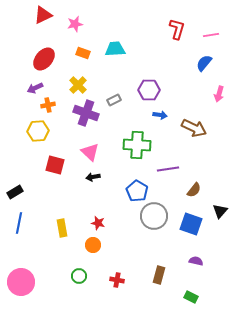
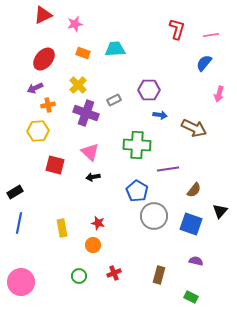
red cross: moved 3 px left, 7 px up; rotated 32 degrees counterclockwise
